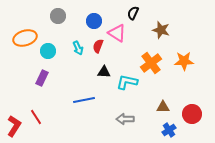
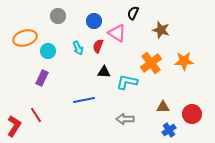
red line: moved 2 px up
